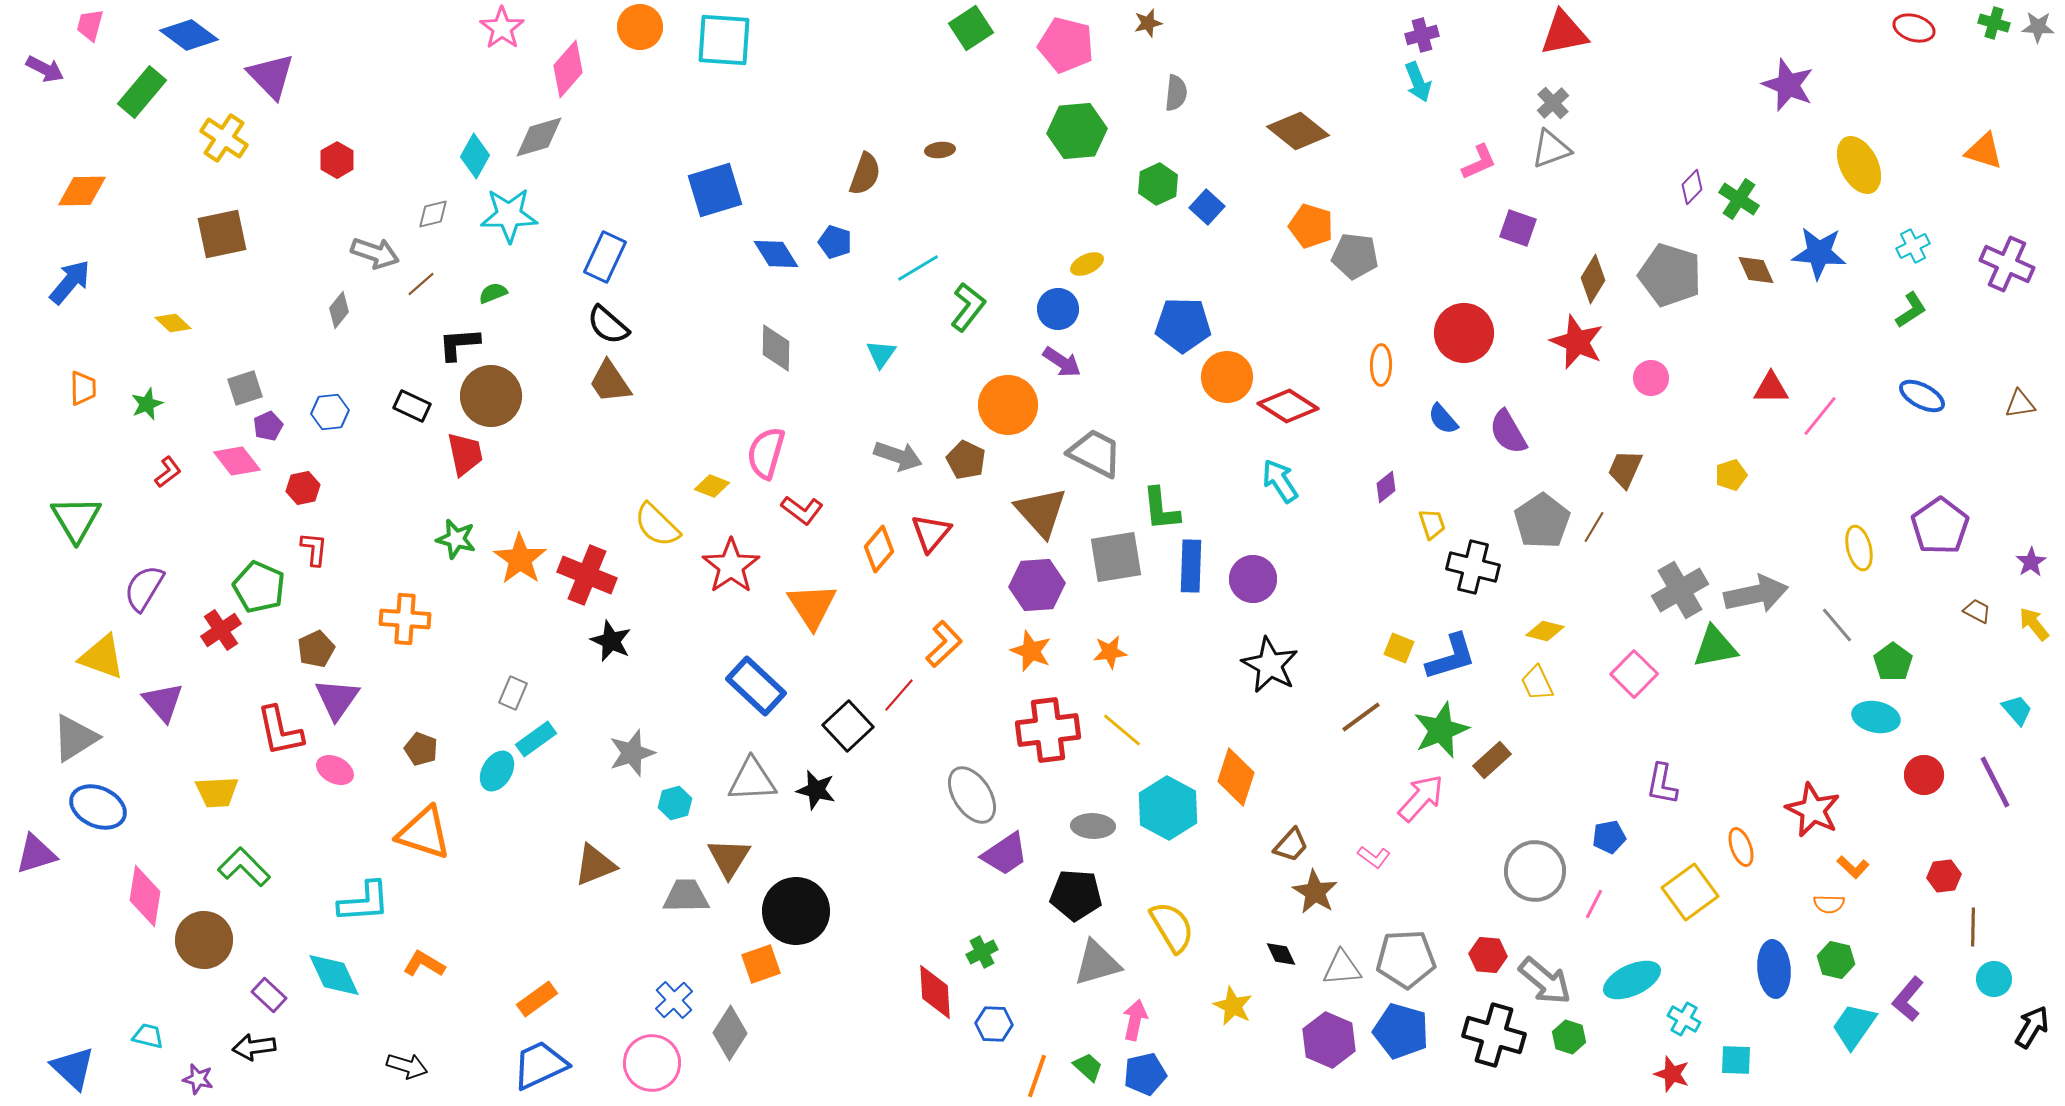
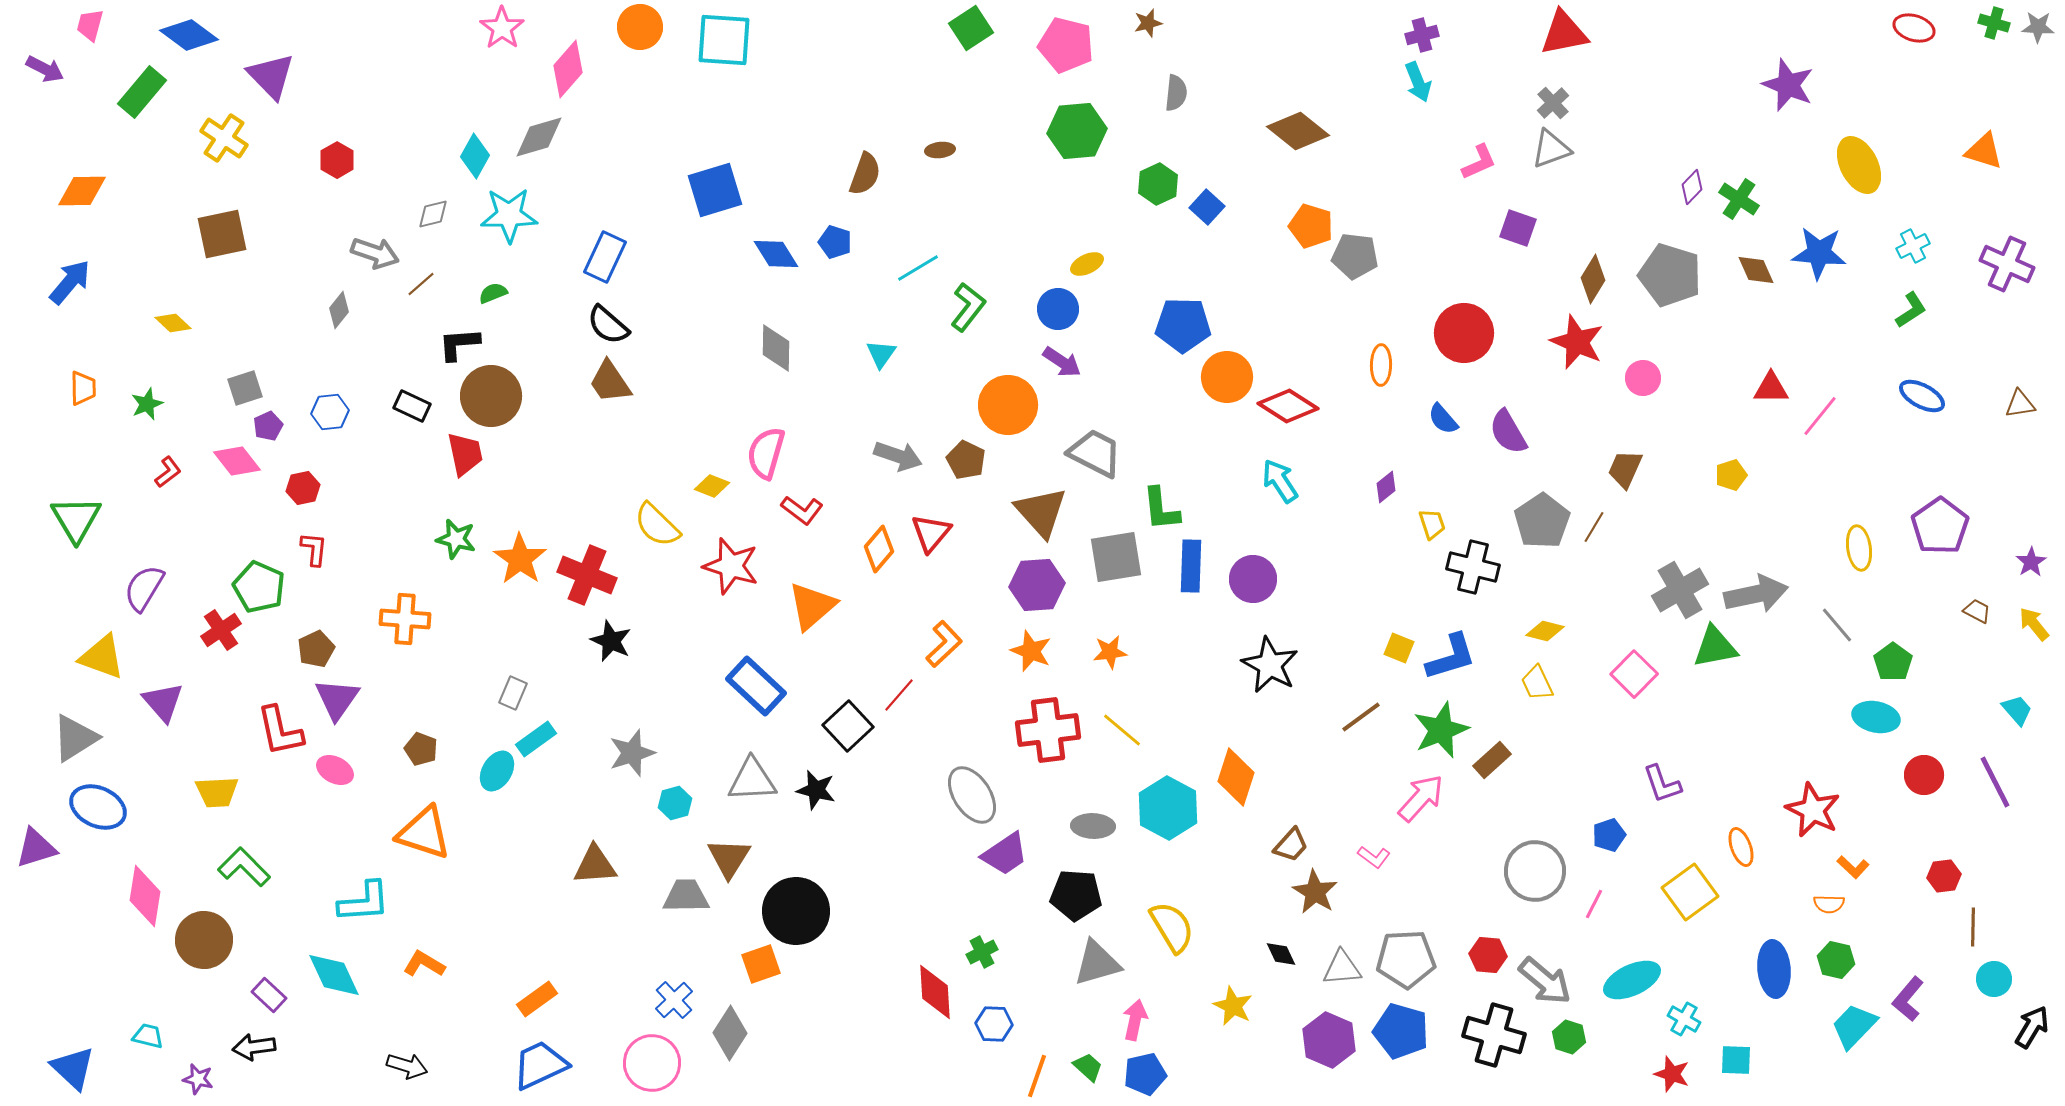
pink circle at (1651, 378): moved 8 px left
yellow ellipse at (1859, 548): rotated 6 degrees clockwise
red star at (731, 566): rotated 20 degrees counterclockwise
orange triangle at (812, 606): rotated 22 degrees clockwise
purple L-shape at (1662, 784): rotated 30 degrees counterclockwise
blue pentagon at (1609, 837): moved 2 px up; rotated 8 degrees counterclockwise
purple triangle at (36, 854): moved 6 px up
brown triangle at (595, 865): rotated 18 degrees clockwise
cyan trapezoid at (1854, 1026): rotated 9 degrees clockwise
